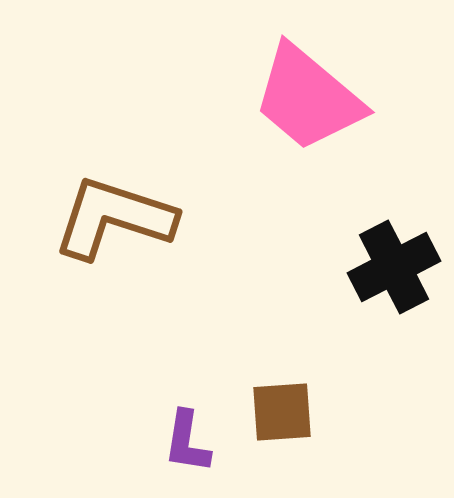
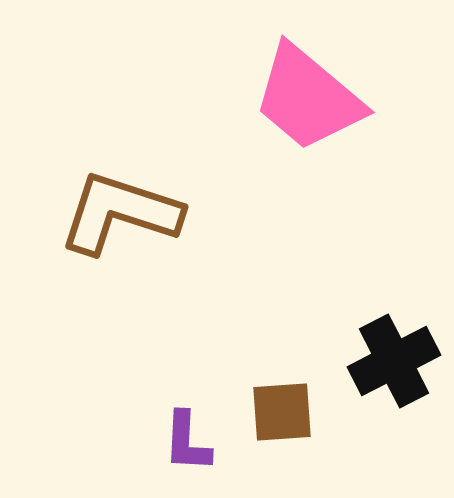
brown L-shape: moved 6 px right, 5 px up
black cross: moved 94 px down
purple L-shape: rotated 6 degrees counterclockwise
